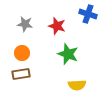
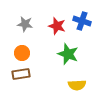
blue cross: moved 6 px left, 7 px down
